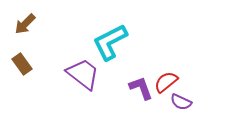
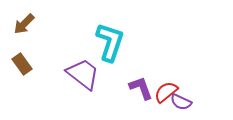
brown arrow: moved 1 px left
cyan L-shape: rotated 135 degrees clockwise
red semicircle: moved 10 px down
